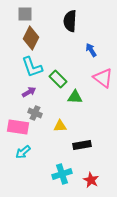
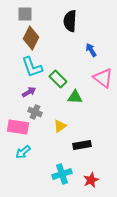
gray cross: moved 1 px up
yellow triangle: rotated 32 degrees counterclockwise
red star: rotated 21 degrees clockwise
